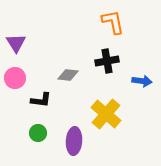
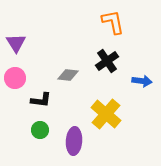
black cross: rotated 25 degrees counterclockwise
green circle: moved 2 px right, 3 px up
